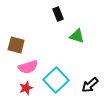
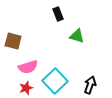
brown square: moved 3 px left, 4 px up
cyan square: moved 1 px left, 1 px down
black arrow: rotated 150 degrees clockwise
